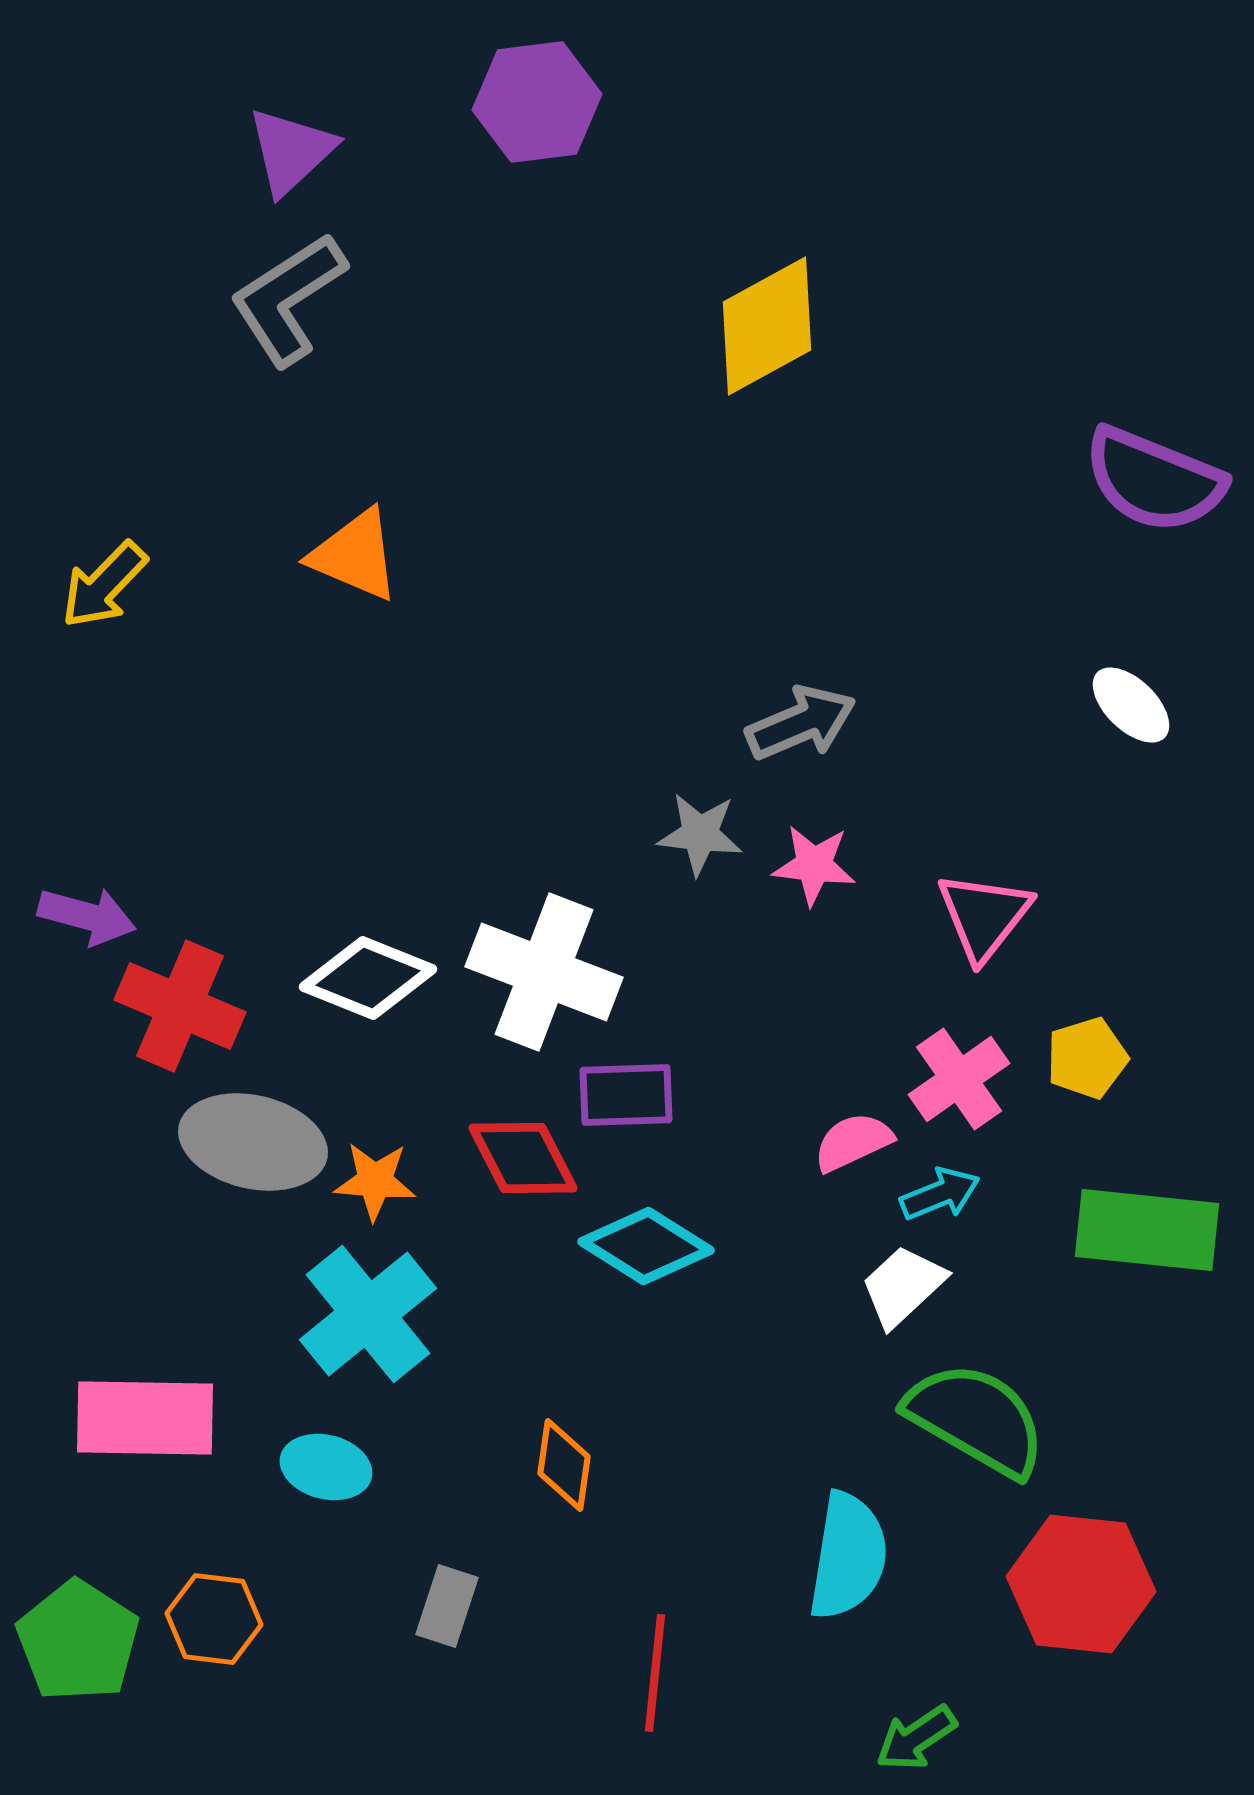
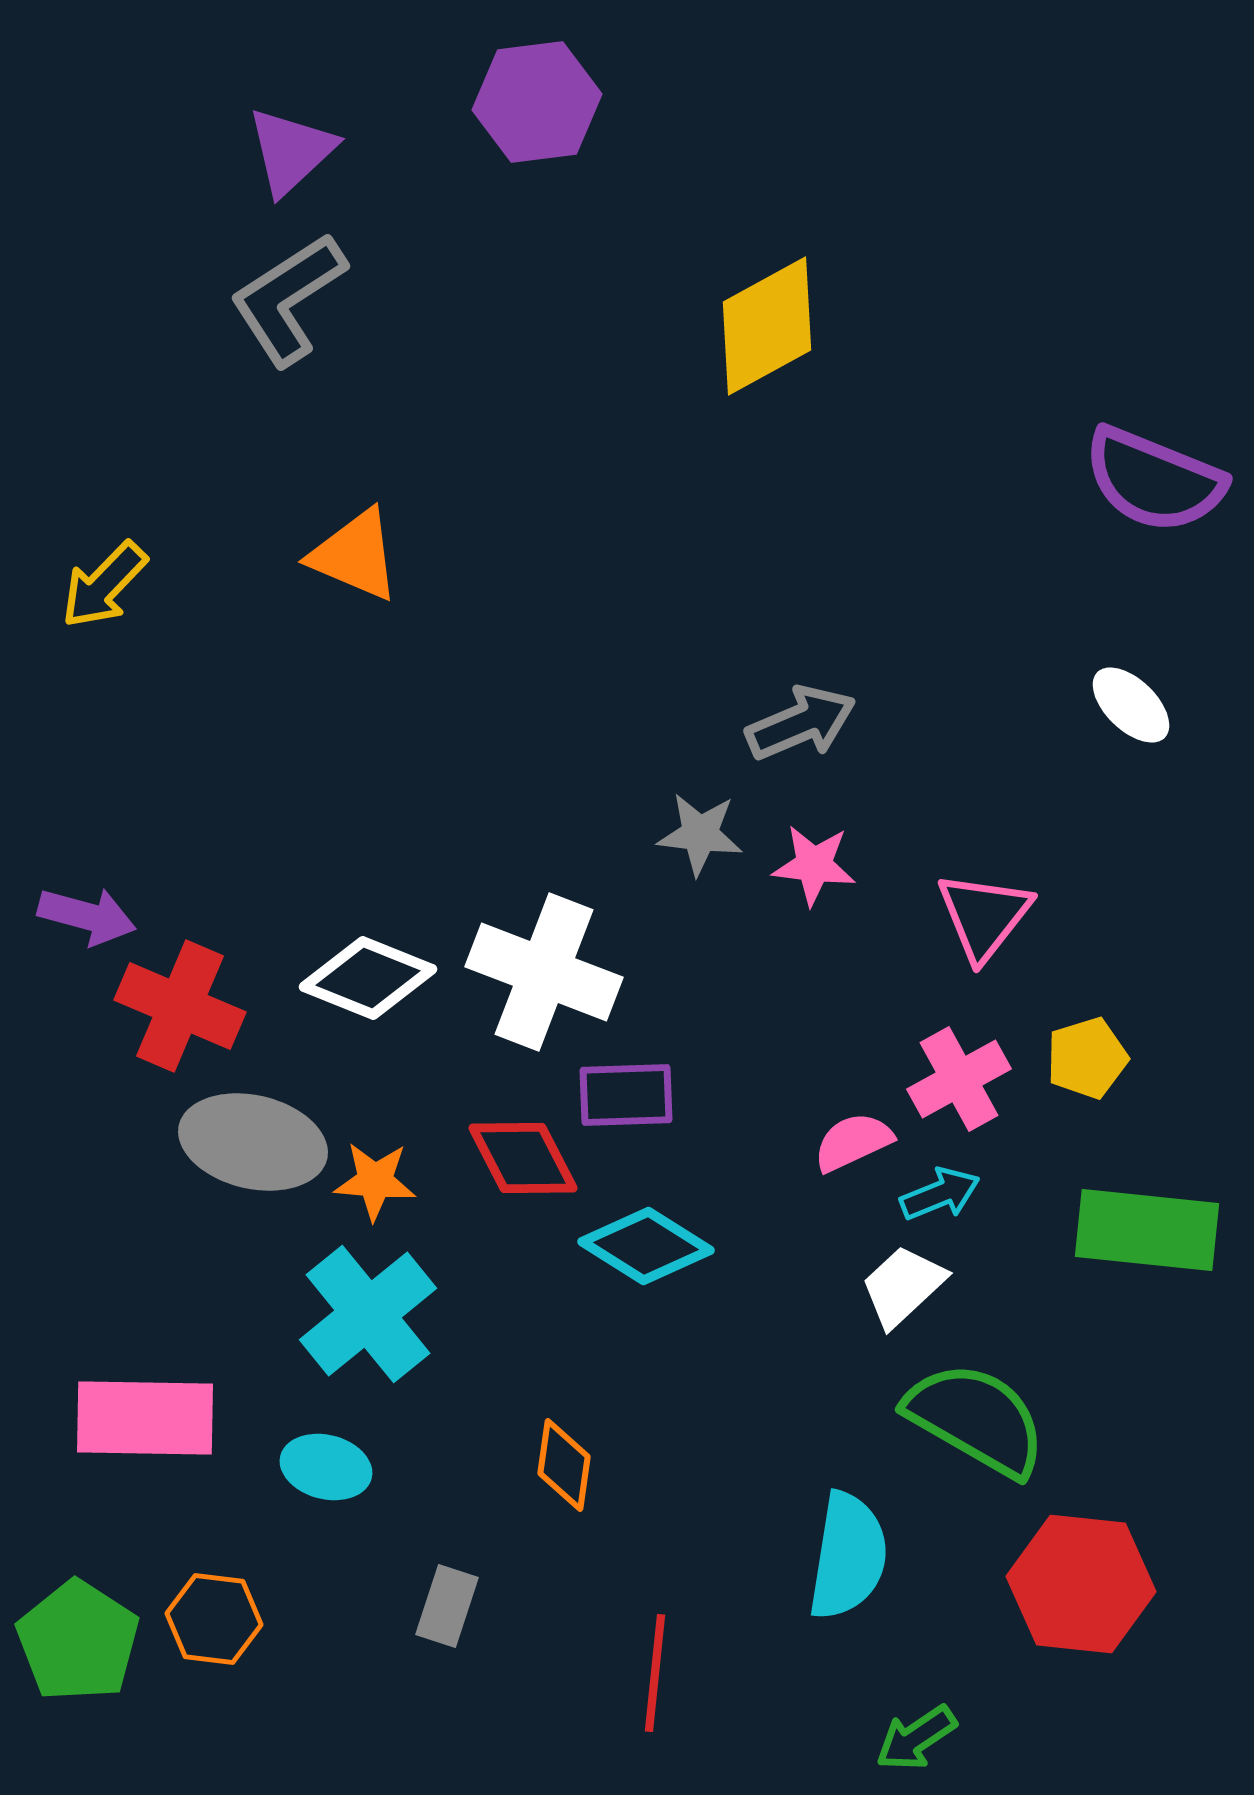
pink cross: rotated 6 degrees clockwise
